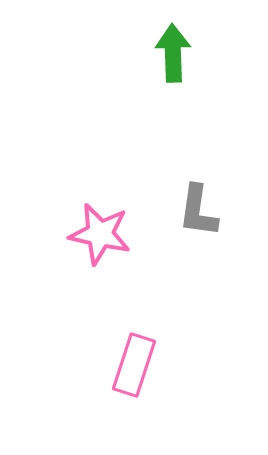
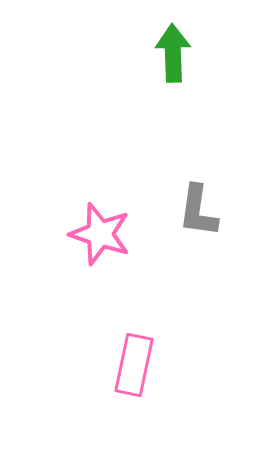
pink star: rotated 6 degrees clockwise
pink rectangle: rotated 6 degrees counterclockwise
